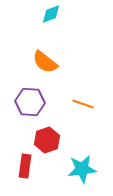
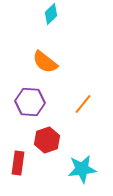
cyan diamond: rotated 25 degrees counterclockwise
orange line: rotated 70 degrees counterclockwise
red rectangle: moved 7 px left, 3 px up
